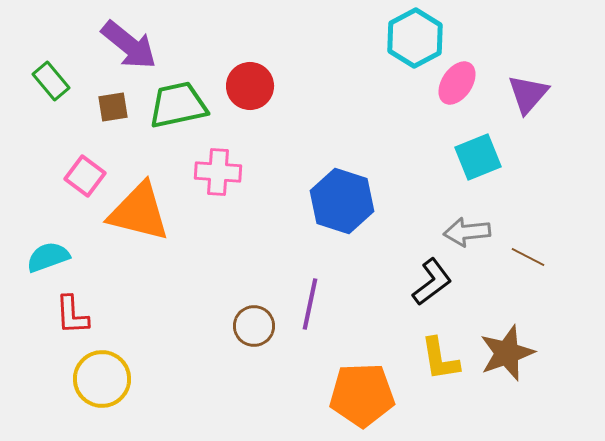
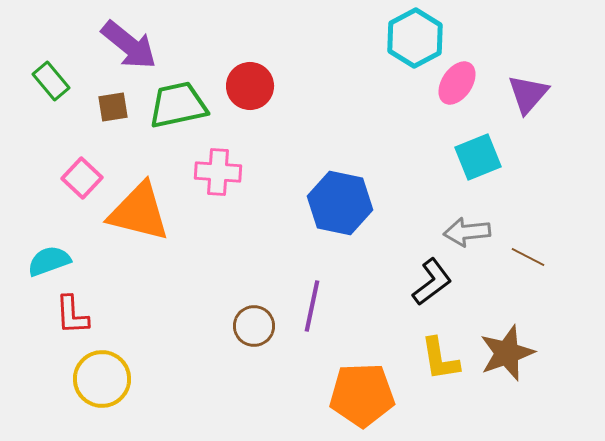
pink square: moved 3 px left, 2 px down; rotated 6 degrees clockwise
blue hexagon: moved 2 px left, 2 px down; rotated 6 degrees counterclockwise
cyan semicircle: moved 1 px right, 4 px down
purple line: moved 2 px right, 2 px down
